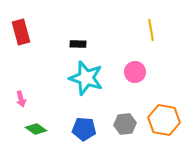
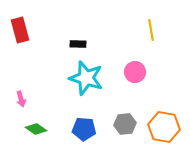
red rectangle: moved 1 px left, 2 px up
orange hexagon: moved 7 px down
